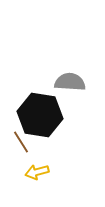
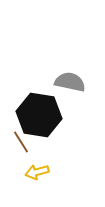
gray semicircle: rotated 8 degrees clockwise
black hexagon: moved 1 px left
